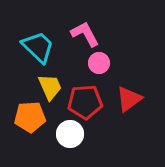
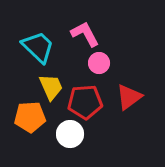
yellow trapezoid: moved 1 px right
red triangle: moved 2 px up
